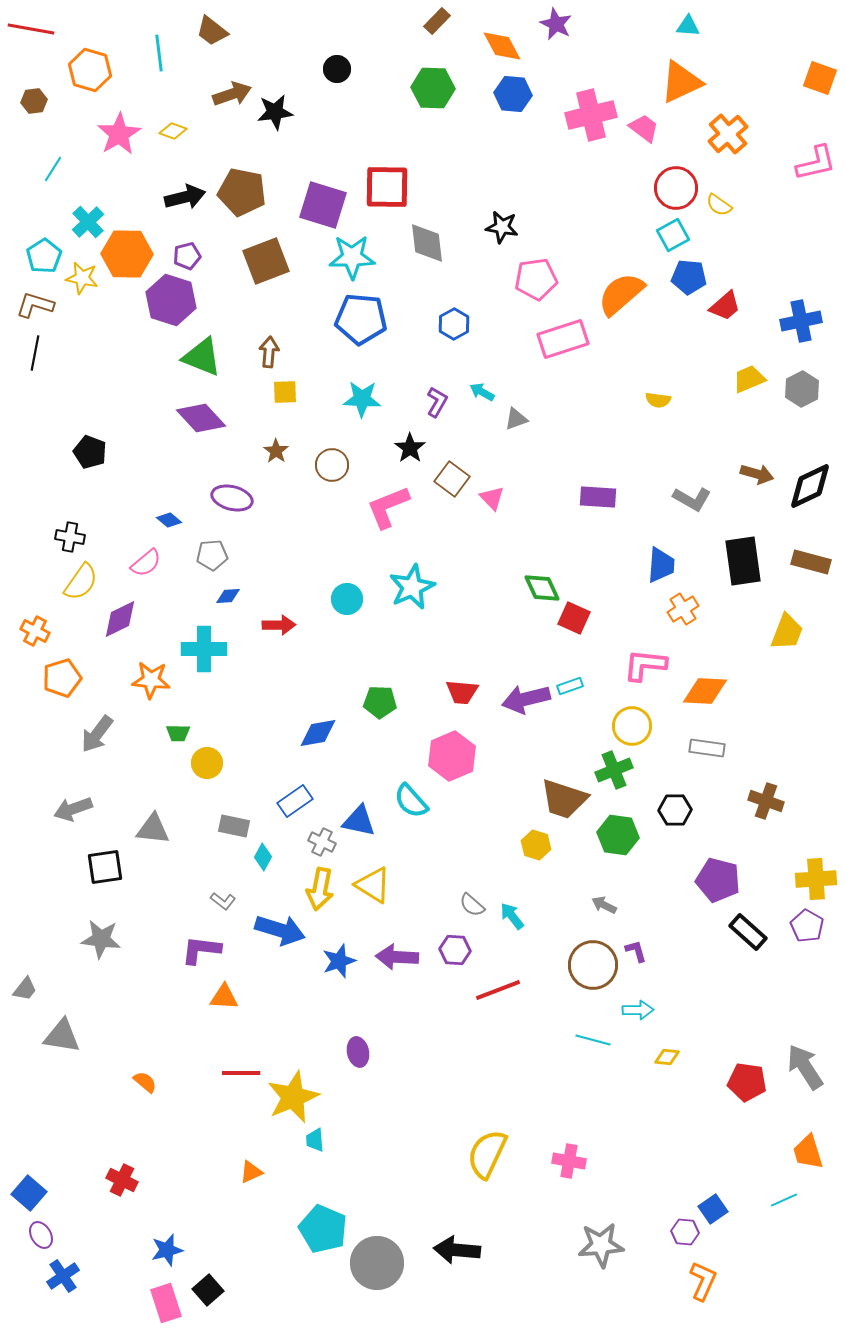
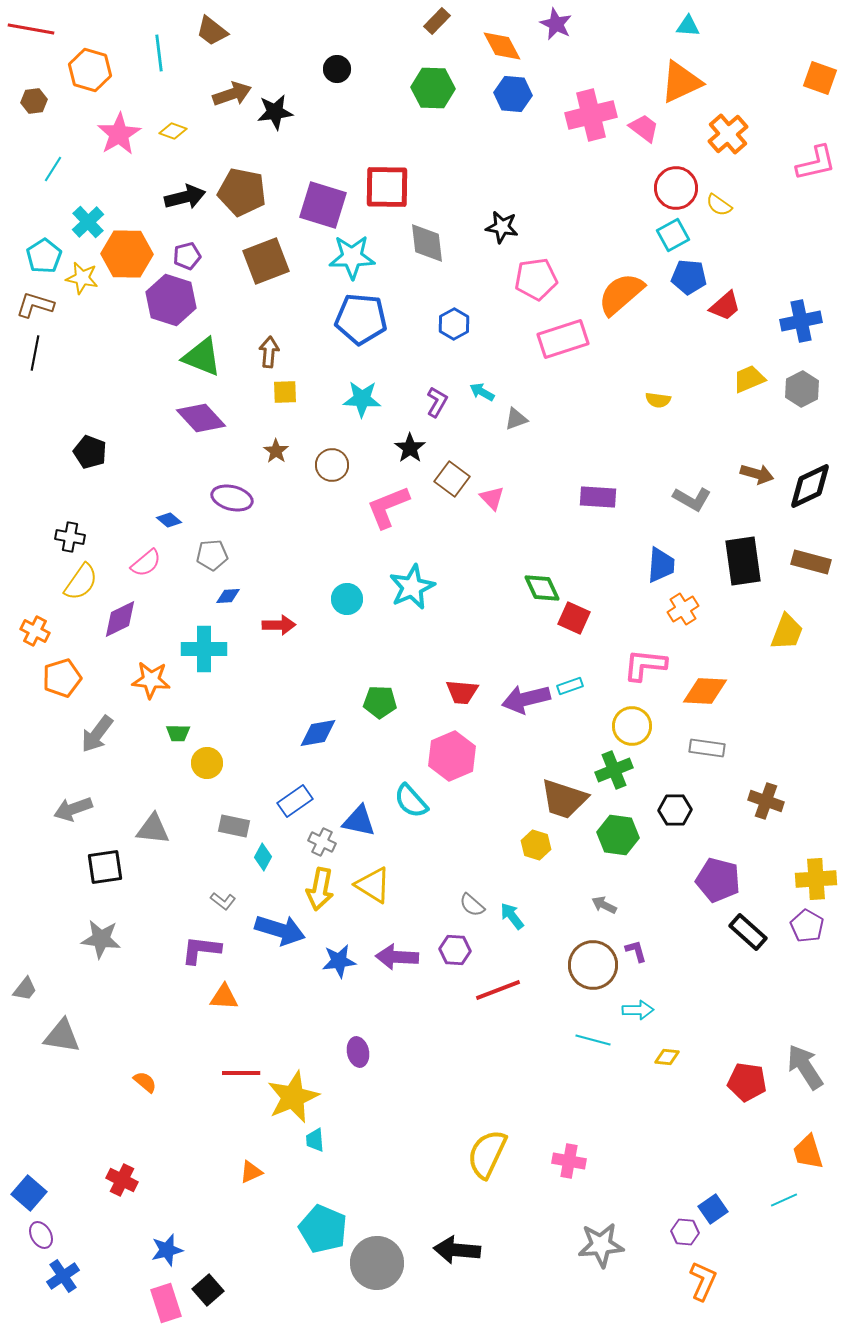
blue star at (339, 961): rotated 12 degrees clockwise
